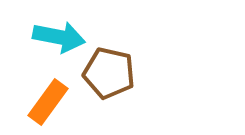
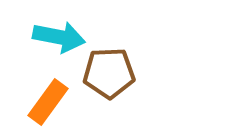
brown pentagon: rotated 15 degrees counterclockwise
